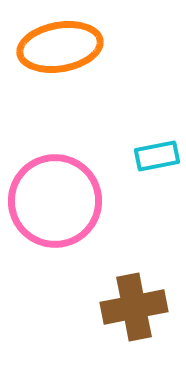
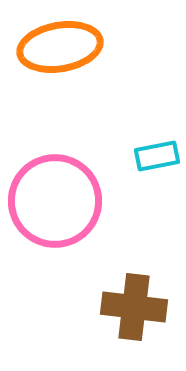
brown cross: rotated 18 degrees clockwise
